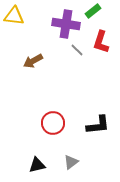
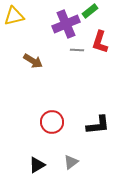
green rectangle: moved 3 px left
yellow triangle: rotated 20 degrees counterclockwise
purple cross: rotated 32 degrees counterclockwise
red L-shape: moved 1 px left
gray line: rotated 40 degrees counterclockwise
brown arrow: rotated 120 degrees counterclockwise
red circle: moved 1 px left, 1 px up
black triangle: rotated 18 degrees counterclockwise
